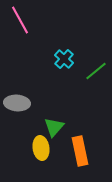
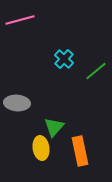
pink line: rotated 76 degrees counterclockwise
